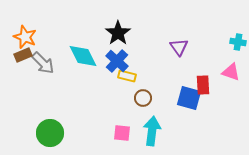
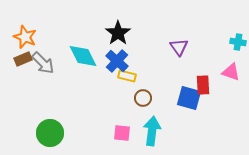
brown rectangle: moved 4 px down
